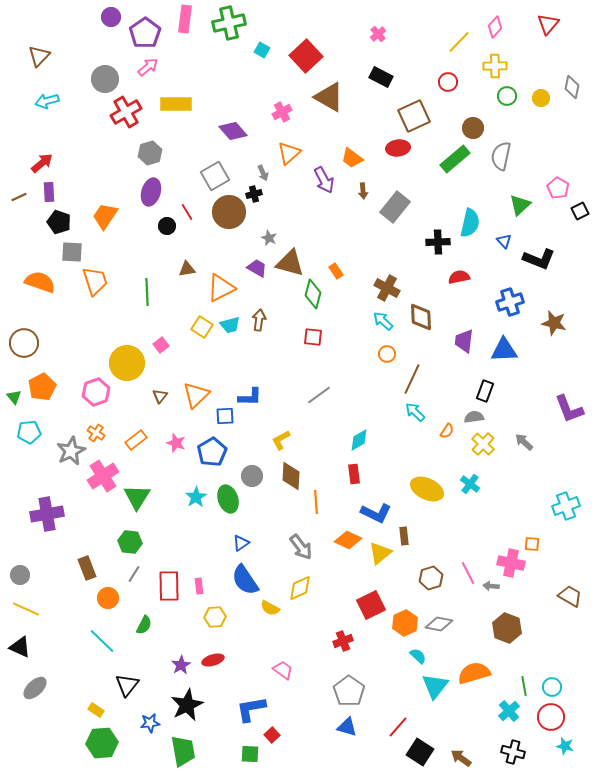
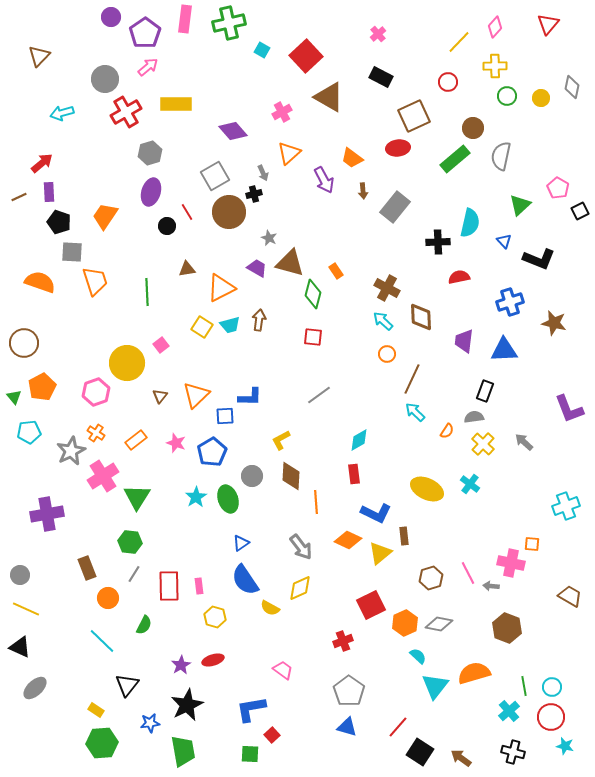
cyan arrow at (47, 101): moved 15 px right, 12 px down
yellow hexagon at (215, 617): rotated 20 degrees clockwise
